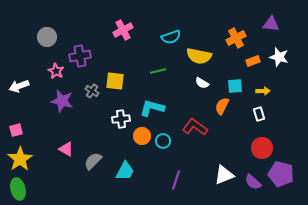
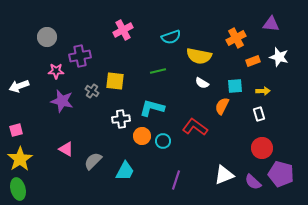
pink star: rotated 28 degrees counterclockwise
